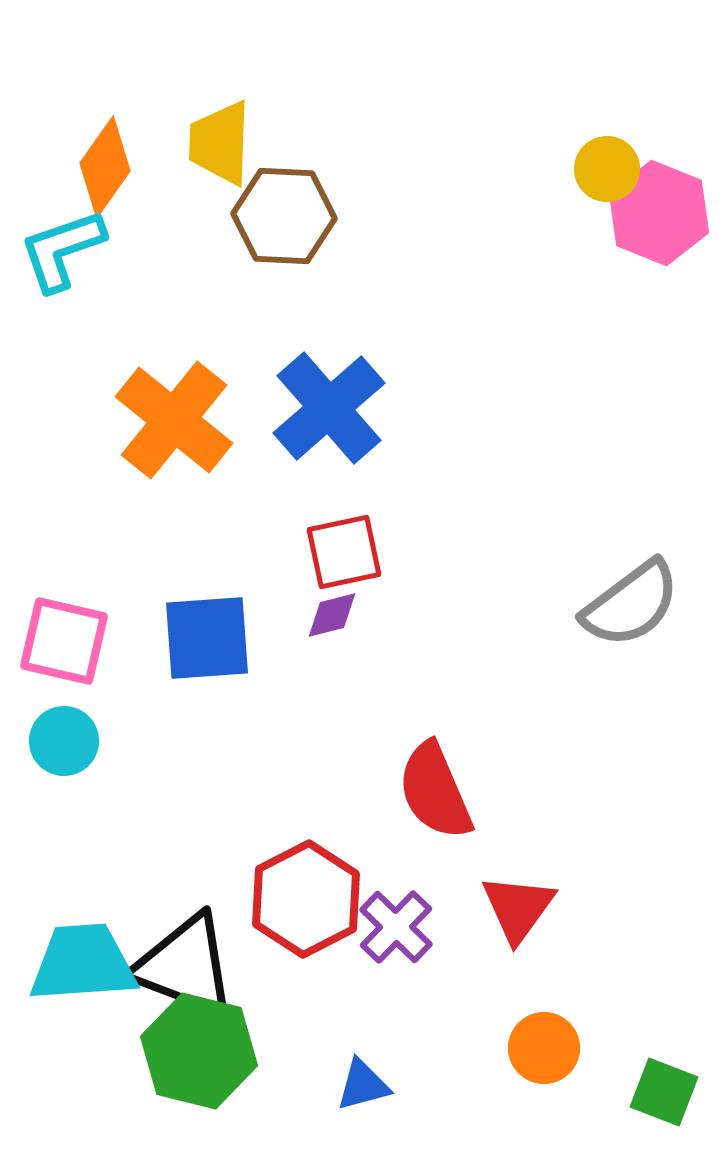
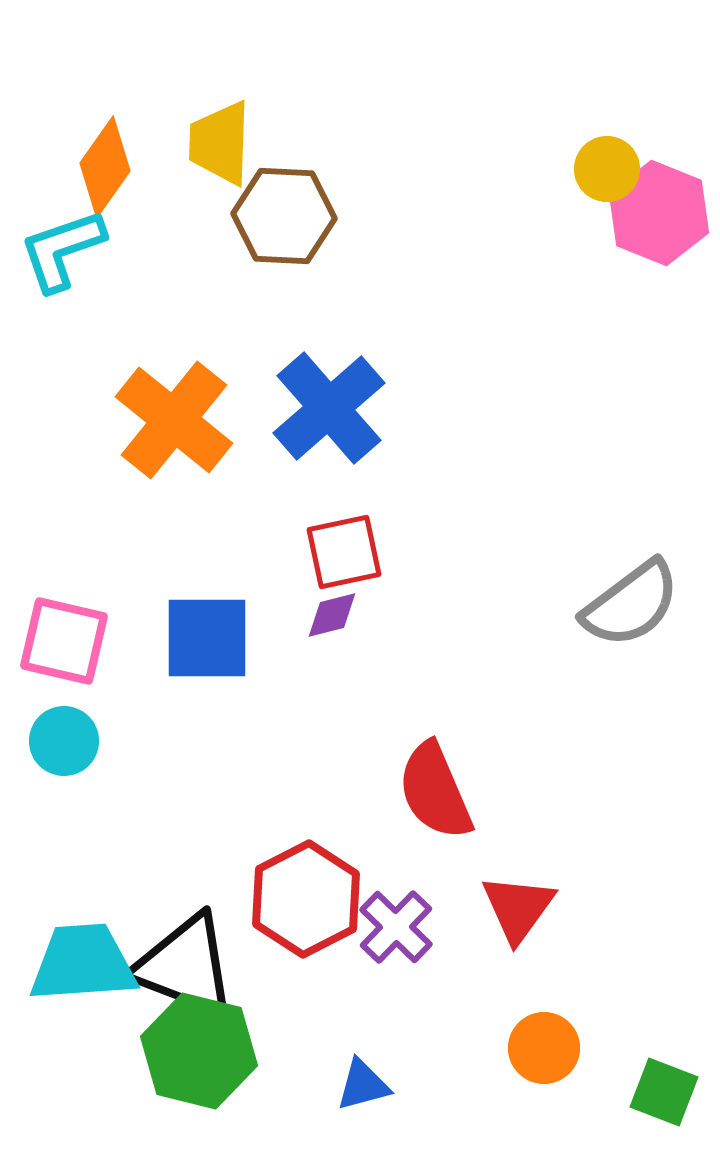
blue square: rotated 4 degrees clockwise
